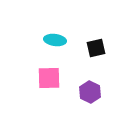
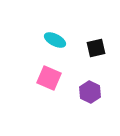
cyan ellipse: rotated 20 degrees clockwise
pink square: rotated 25 degrees clockwise
